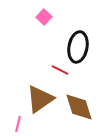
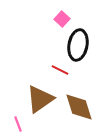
pink square: moved 18 px right, 2 px down
black ellipse: moved 2 px up
pink line: rotated 35 degrees counterclockwise
